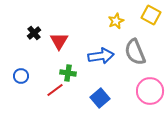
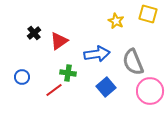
yellow square: moved 3 px left, 1 px up; rotated 12 degrees counterclockwise
yellow star: rotated 21 degrees counterclockwise
red triangle: rotated 24 degrees clockwise
gray semicircle: moved 2 px left, 10 px down
blue arrow: moved 4 px left, 2 px up
blue circle: moved 1 px right, 1 px down
red line: moved 1 px left
blue square: moved 6 px right, 11 px up
